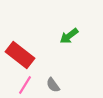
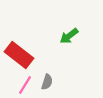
red rectangle: moved 1 px left
gray semicircle: moved 6 px left, 3 px up; rotated 126 degrees counterclockwise
